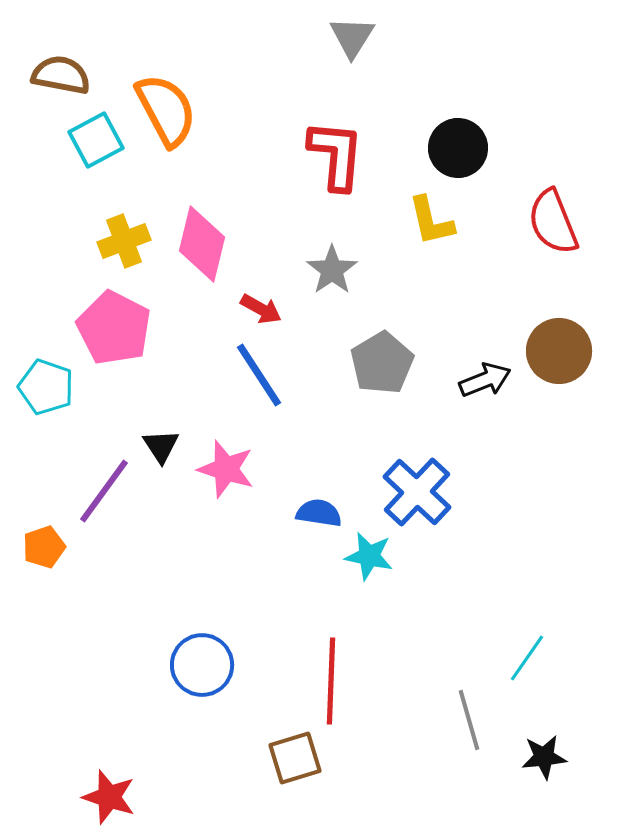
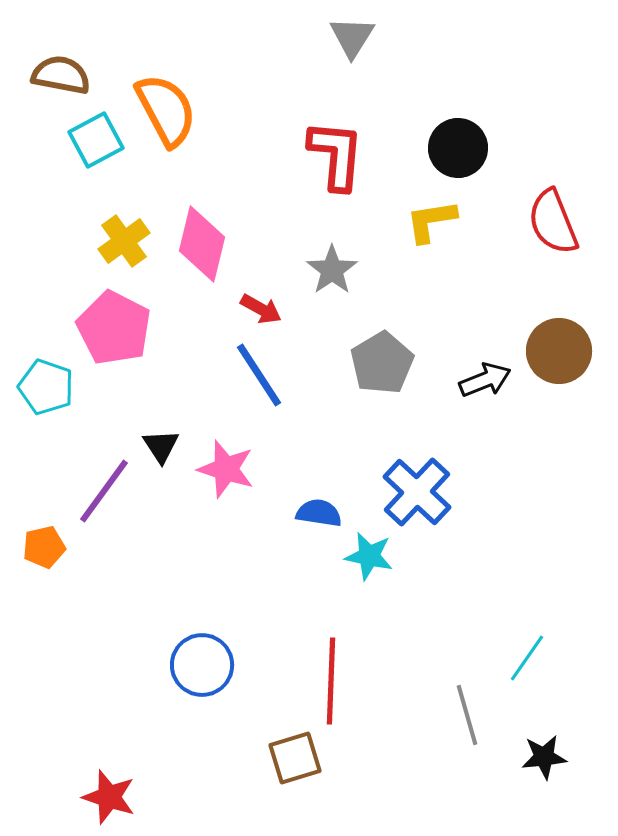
yellow L-shape: rotated 94 degrees clockwise
yellow cross: rotated 15 degrees counterclockwise
orange pentagon: rotated 6 degrees clockwise
gray line: moved 2 px left, 5 px up
